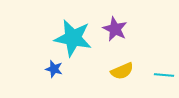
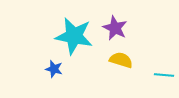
purple star: moved 1 px up
cyan star: moved 1 px right, 2 px up
yellow semicircle: moved 1 px left, 11 px up; rotated 140 degrees counterclockwise
